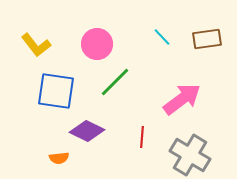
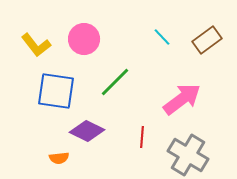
brown rectangle: moved 1 px down; rotated 28 degrees counterclockwise
pink circle: moved 13 px left, 5 px up
gray cross: moved 2 px left
